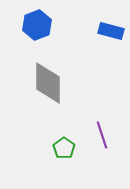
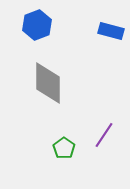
purple line: moved 2 px right; rotated 52 degrees clockwise
